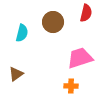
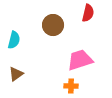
red semicircle: moved 2 px right
brown circle: moved 3 px down
cyan semicircle: moved 8 px left, 7 px down
pink trapezoid: moved 2 px down
